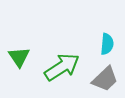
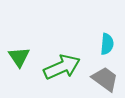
green arrow: rotated 9 degrees clockwise
gray trapezoid: rotated 100 degrees counterclockwise
